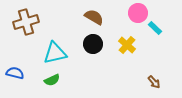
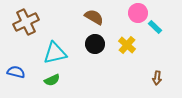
brown cross: rotated 10 degrees counterclockwise
cyan rectangle: moved 1 px up
black circle: moved 2 px right
blue semicircle: moved 1 px right, 1 px up
brown arrow: moved 3 px right, 4 px up; rotated 48 degrees clockwise
